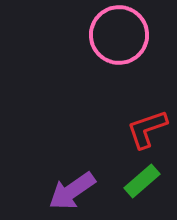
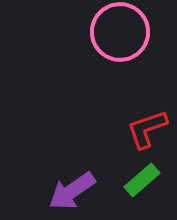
pink circle: moved 1 px right, 3 px up
green rectangle: moved 1 px up
